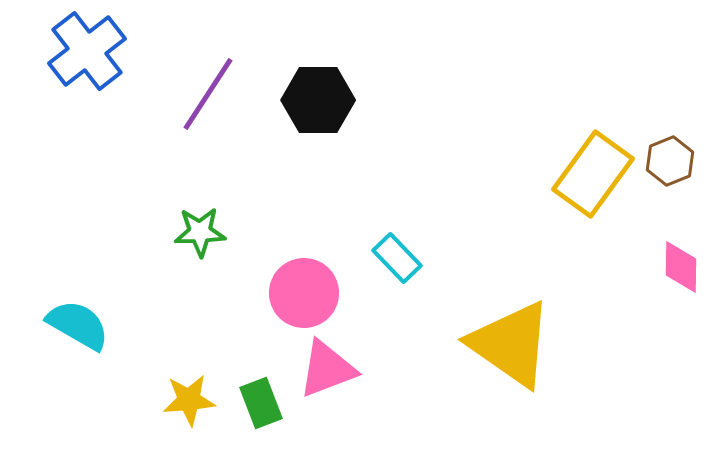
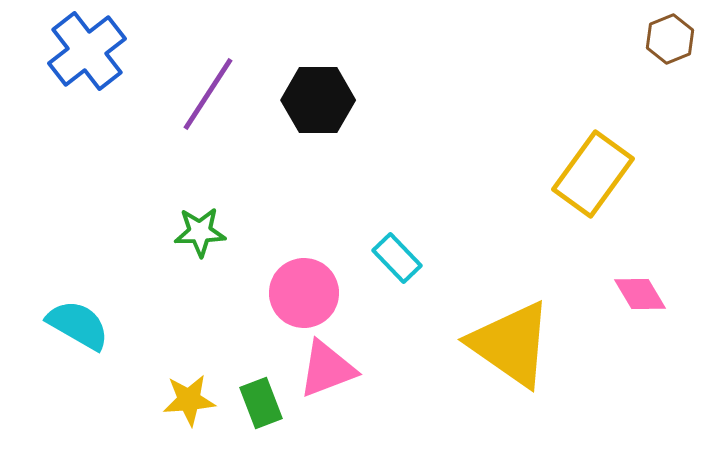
brown hexagon: moved 122 px up
pink diamond: moved 41 px left, 27 px down; rotated 32 degrees counterclockwise
